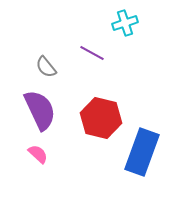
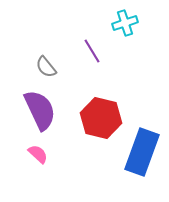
purple line: moved 2 px up; rotated 30 degrees clockwise
